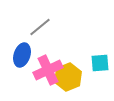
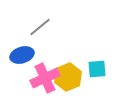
blue ellipse: rotated 55 degrees clockwise
cyan square: moved 3 px left, 6 px down
pink cross: moved 3 px left, 8 px down
